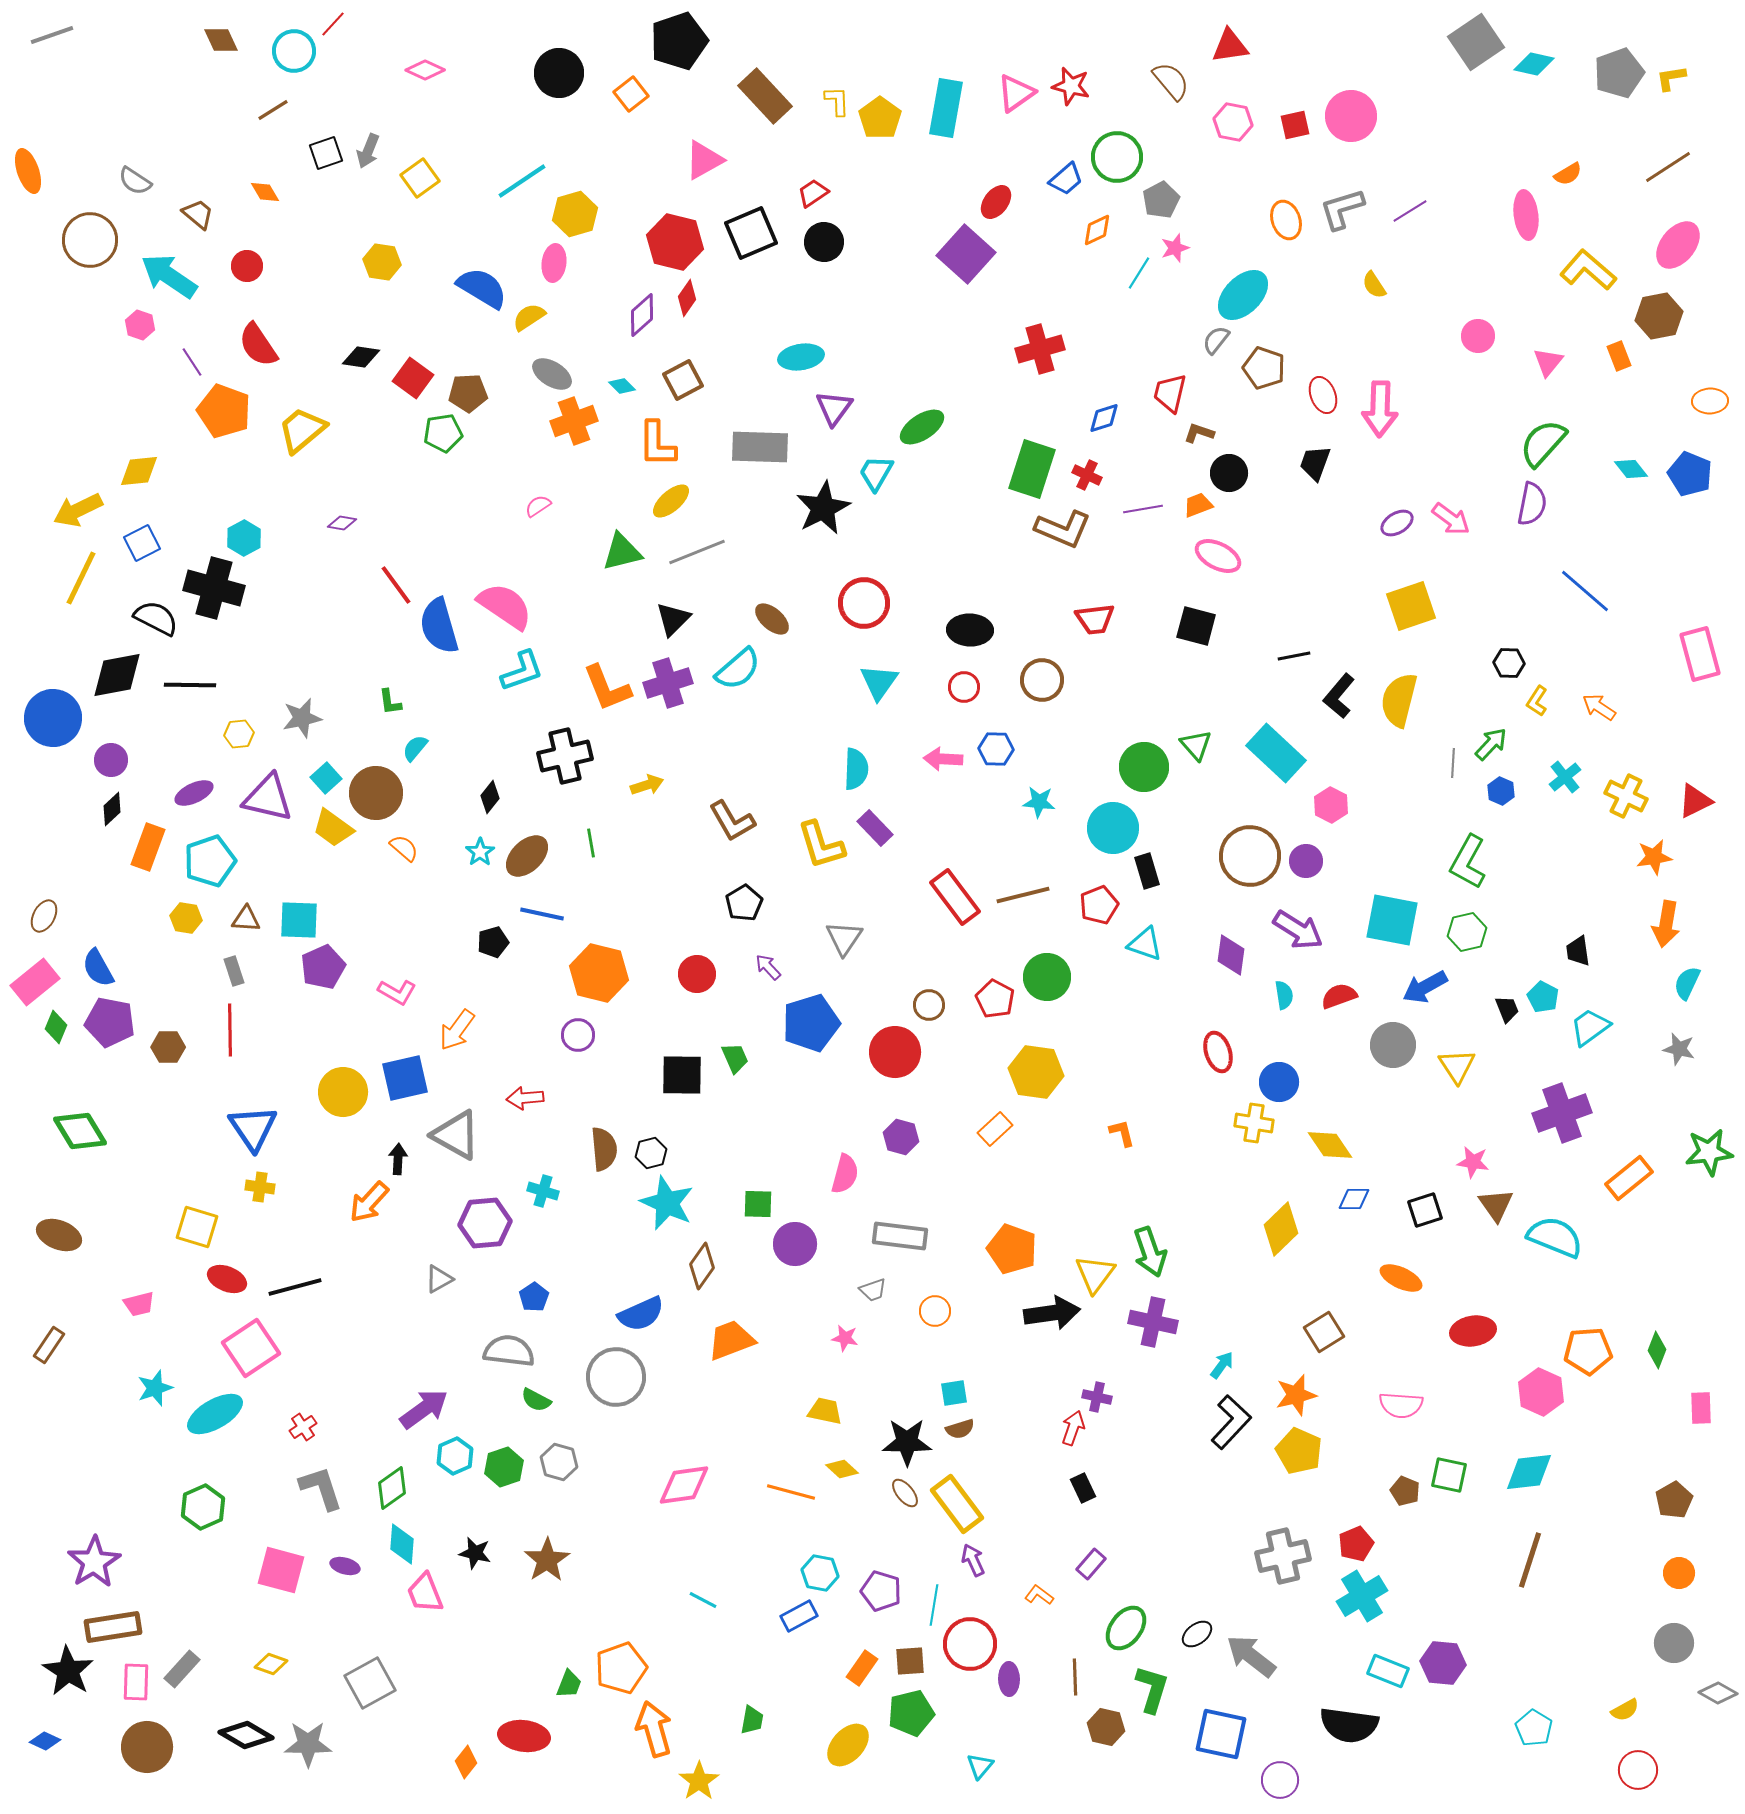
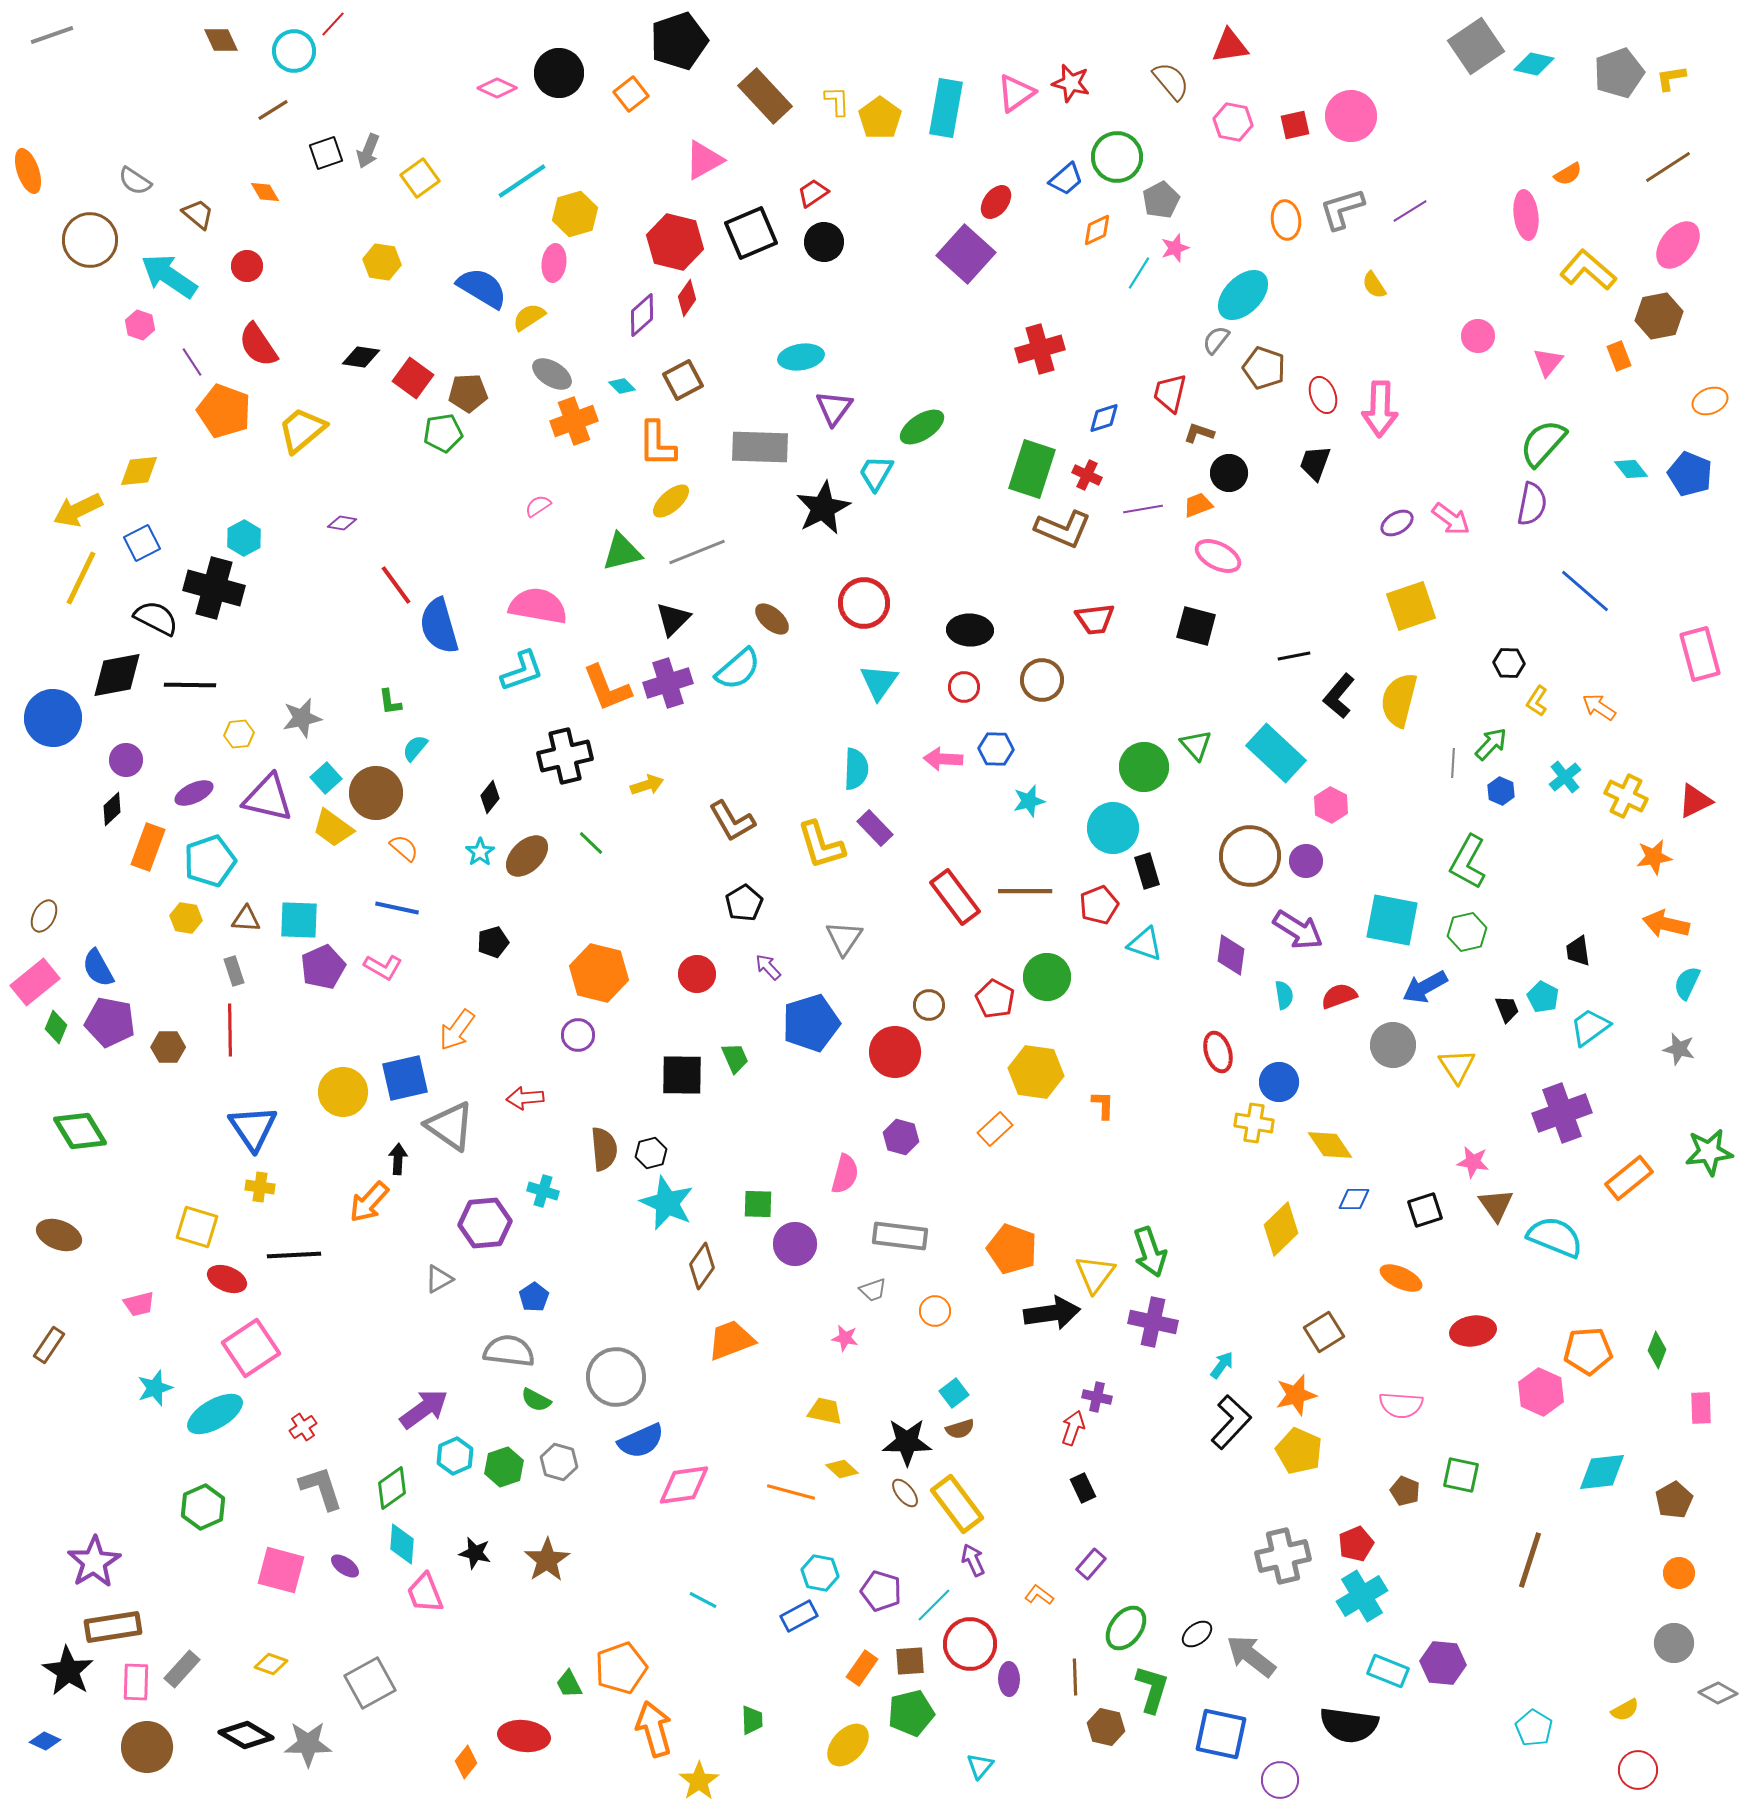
gray square at (1476, 42): moved 4 px down
pink diamond at (425, 70): moved 72 px right, 18 px down
red star at (1071, 86): moved 3 px up
orange ellipse at (1286, 220): rotated 12 degrees clockwise
orange ellipse at (1710, 401): rotated 20 degrees counterclockwise
pink semicircle at (505, 606): moved 33 px right; rotated 24 degrees counterclockwise
purple circle at (111, 760): moved 15 px right
cyan star at (1039, 802): moved 10 px left, 1 px up; rotated 20 degrees counterclockwise
green line at (591, 843): rotated 36 degrees counterclockwise
brown line at (1023, 895): moved 2 px right, 4 px up; rotated 14 degrees clockwise
blue line at (542, 914): moved 145 px left, 6 px up
orange arrow at (1666, 924): rotated 93 degrees clockwise
pink L-shape at (397, 992): moved 14 px left, 25 px up
orange L-shape at (1122, 1133): moved 19 px left, 28 px up; rotated 16 degrees clockwise
gray triangle at (456, 1135): moved 6 px left, 9 px up; rotated 6 degrees clockwise
black line at (295, 1287): moved 1 px left, 32 px up; rotated 12 degrees clockwise
blue semicircle at (641, 1314): moved 127 px down
cyan square at (954, 1393): rotated 28 degrees counterclockwise
cyan diamond at (1529, 1472): moved 73 px right
green square at (1449, 1475): moved 12 px right
purple ellipse at (345, 1566): rotated 20 degrees clockwise
cyan line at (934, 1605): rotated 36 degrees clockwise
green trapezoid at (569, 1684): rotated 132 degrees clockwise
green trapezoid at (752, 1720): rotated 12 degrees counterclockwise
